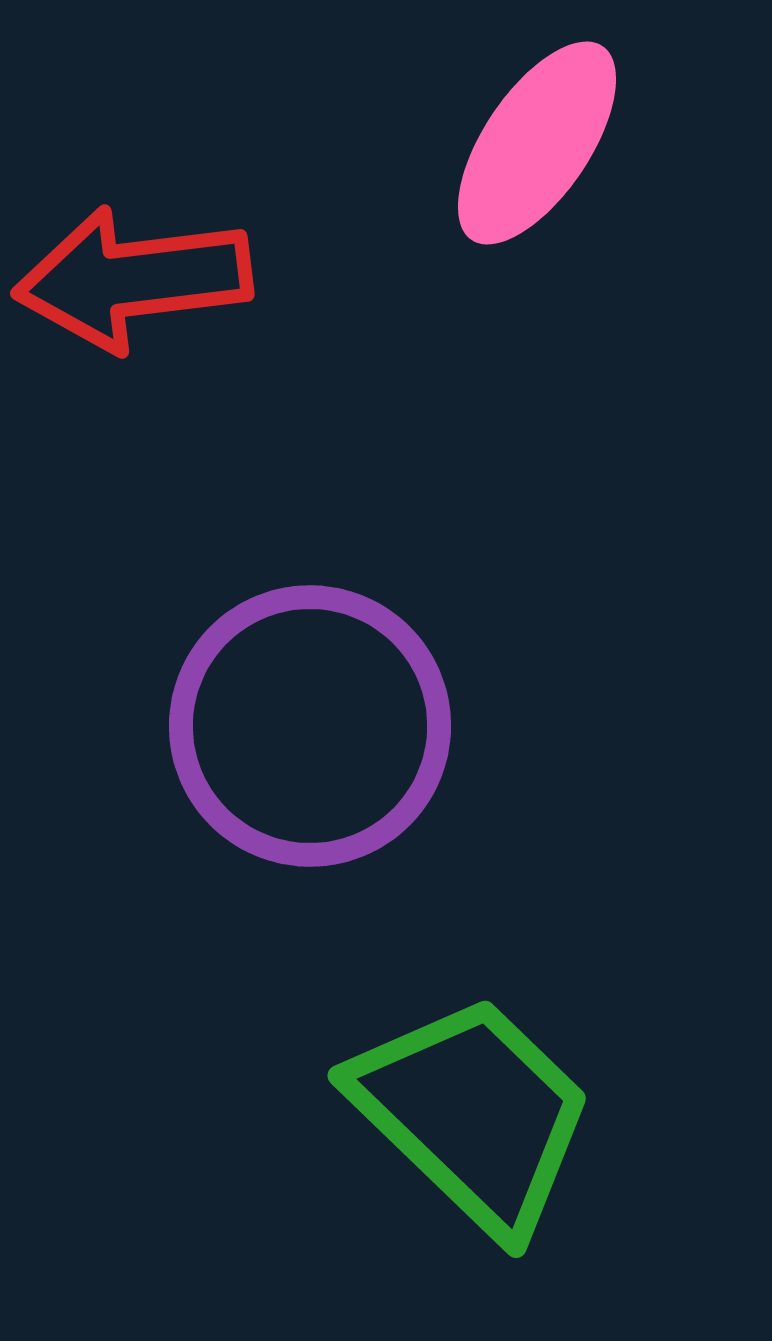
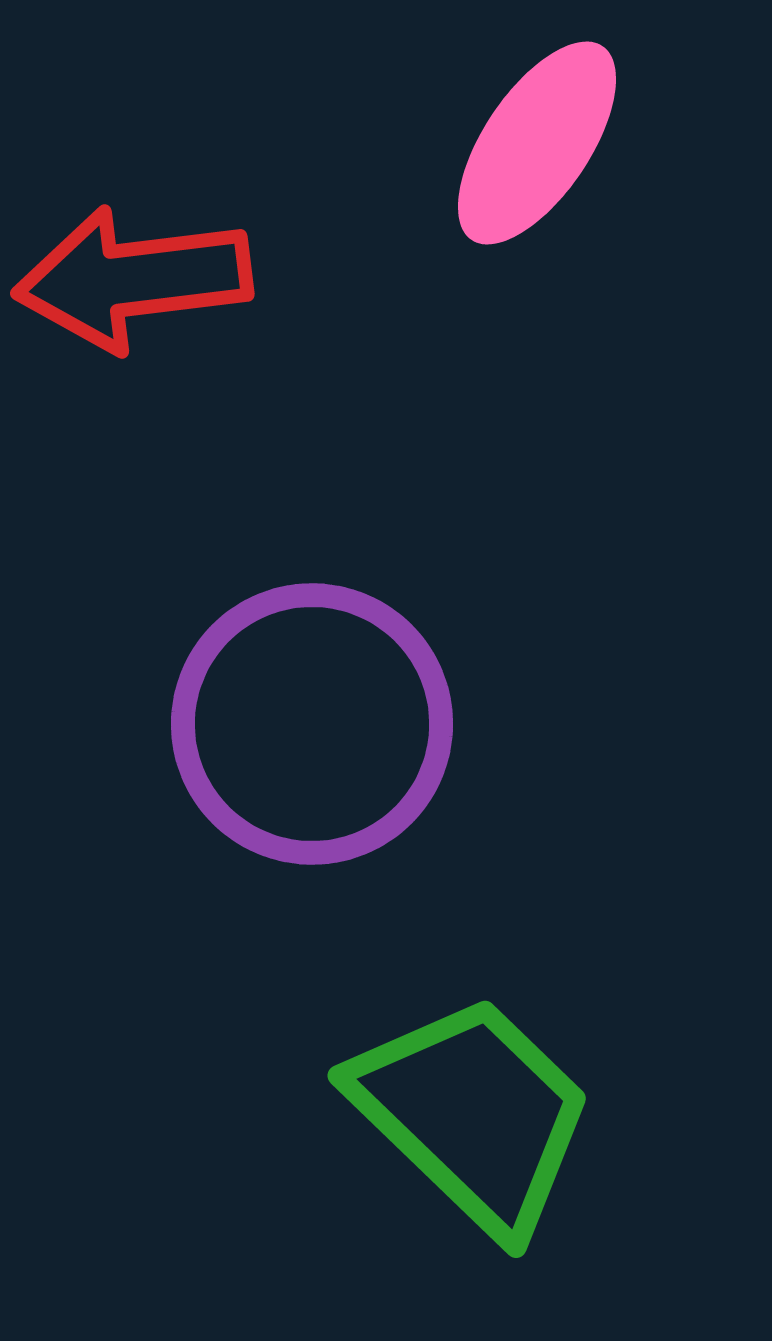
purple circle: moved 2 px right, 2 px up
